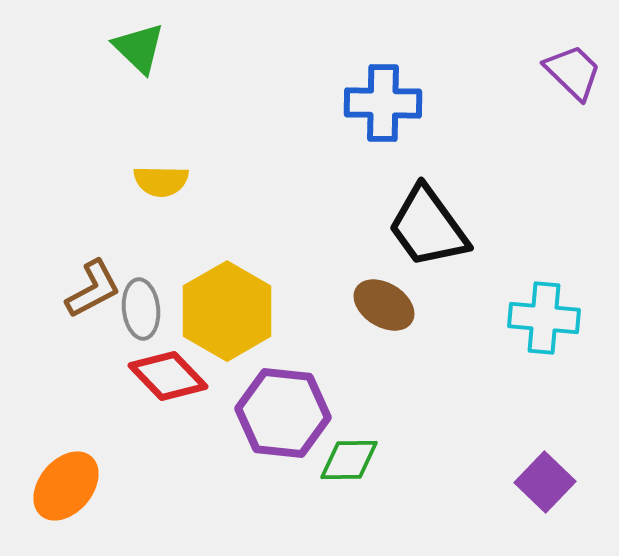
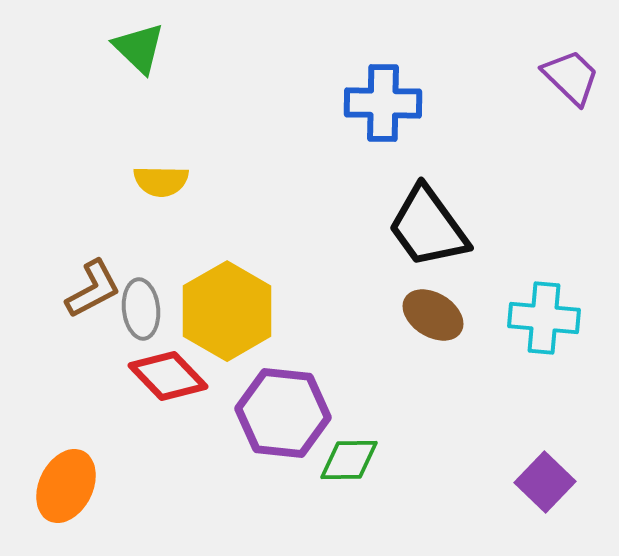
purple trapezoid: moved 2 px left, 5 px down
brown ellipse: moved 49 px right, 10 px down
orange ellipse: rotated 14 degrees counterclockwise
